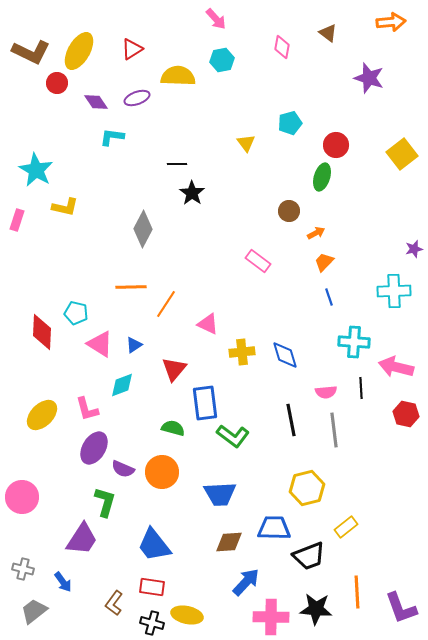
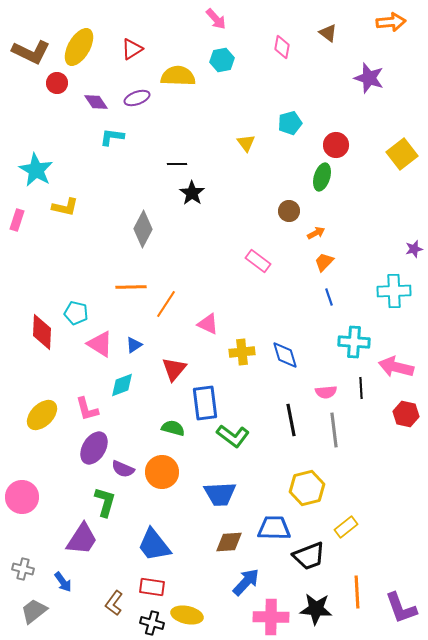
yellow ellipse at (79, 51): moved 4 px up
